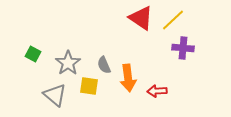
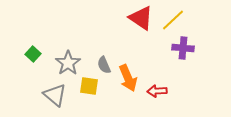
green square: rotated 14 degrees clockwise
orange arrow: rotated 16 degrees counterclockwise
